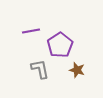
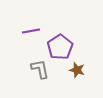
purple pentagon: moved 2 px down
